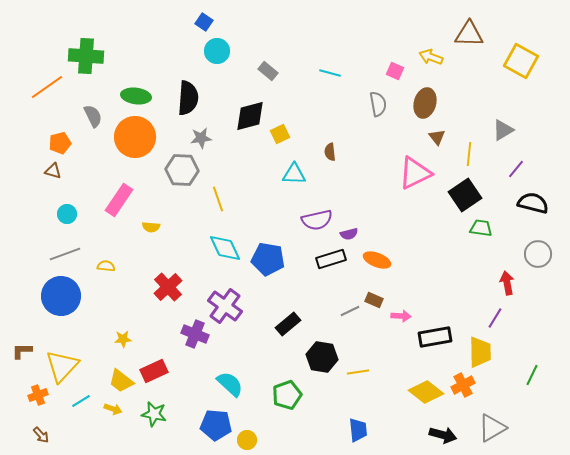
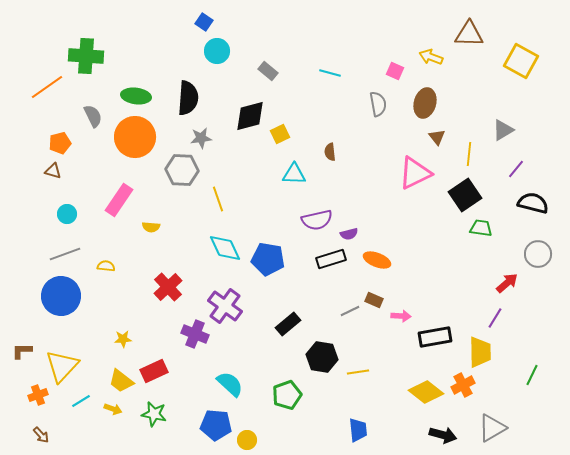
red arrow at (507, 283): rotated 60 degrees clockwise
